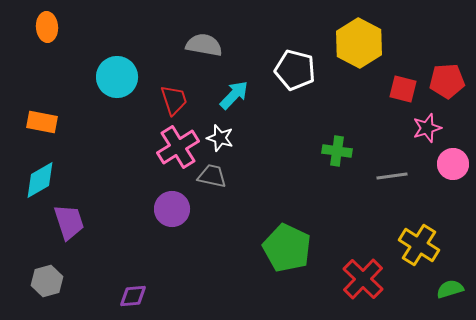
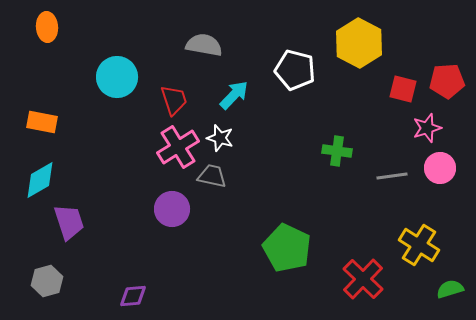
pink circle: moved 13 px left, 4 px down
